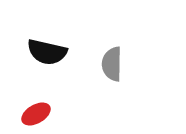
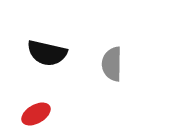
black semicircle: moved 1 px down
